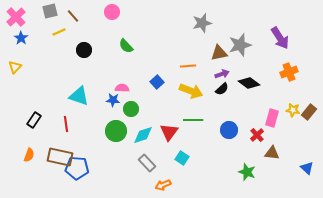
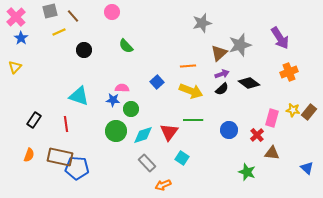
brown triangle at (219, 53): rotated 30 degrees counterclockwise
